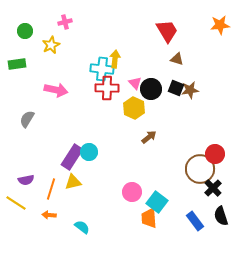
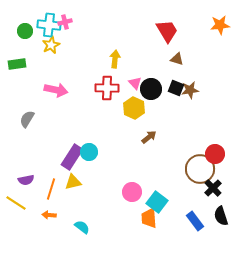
cyan cross: moved 53 px left, 44 px up
